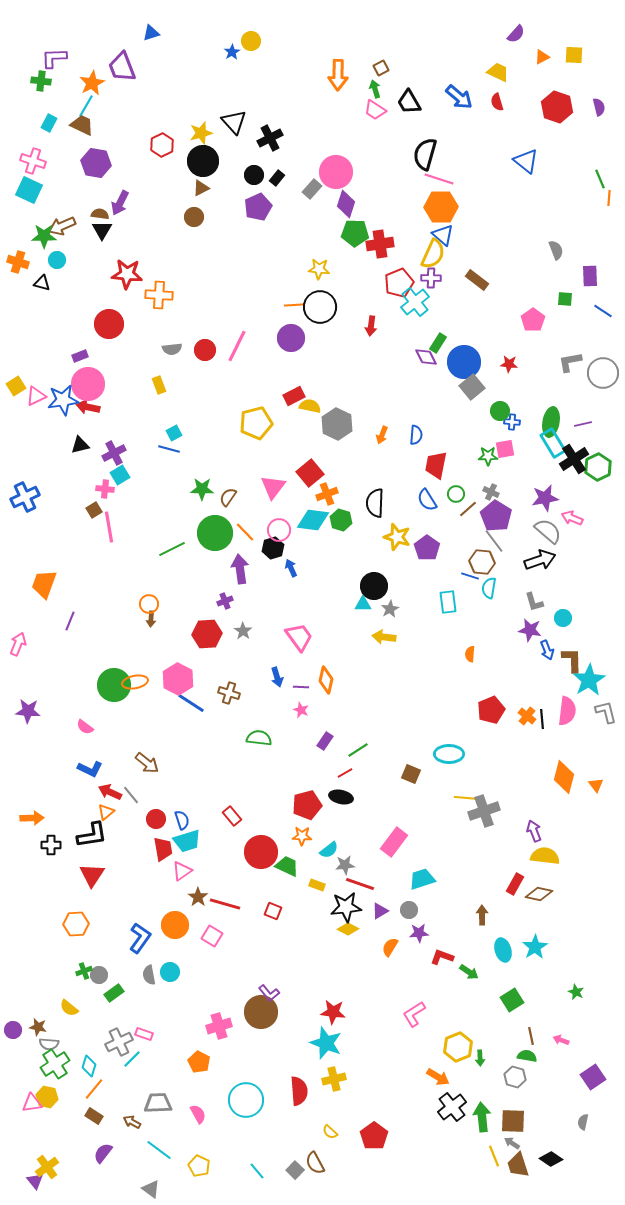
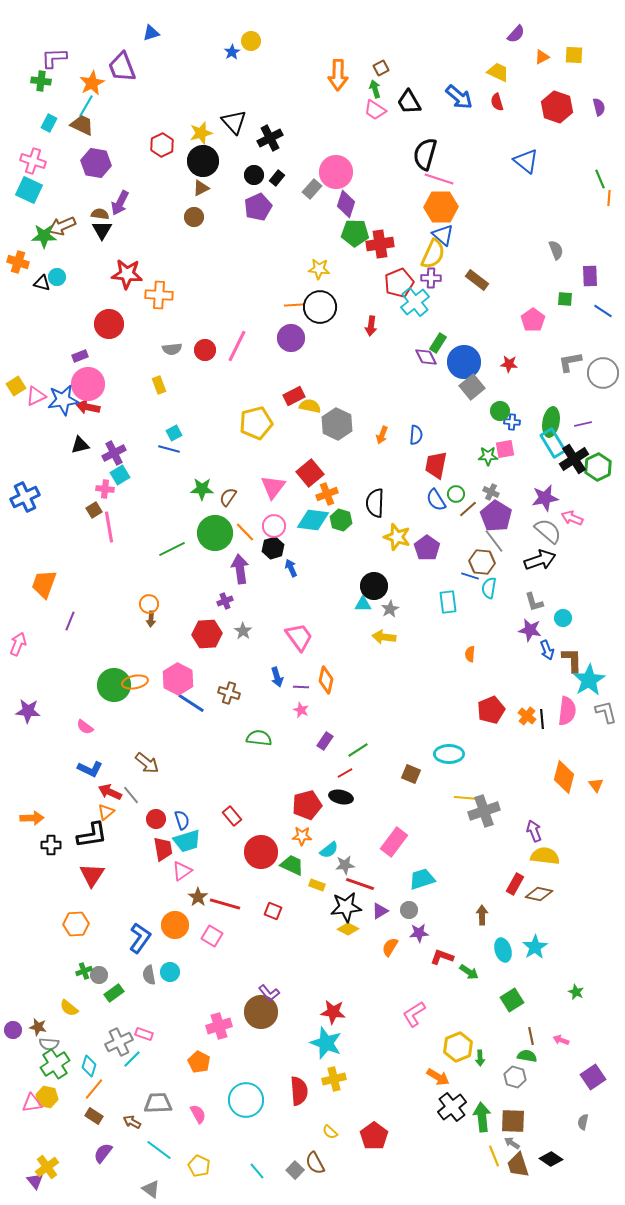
cyan circle at (57, 260): moved 17 px down
blue semicircle at (427, 500): moved 9 px right
pink circle at (279, 530): moved 5 px left, 4 px up
green trapezoid at (287, 866): moved 5 px right, 1 px up
